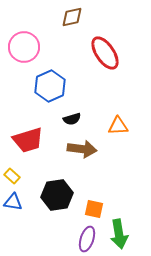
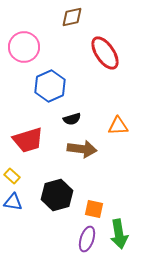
black hexagon: rotated 8 degrees counterclockwise
